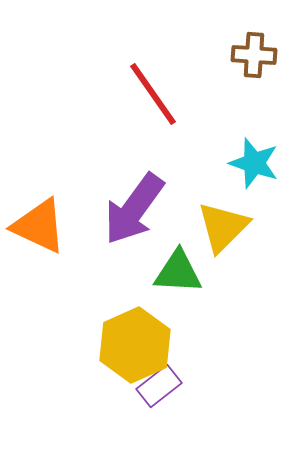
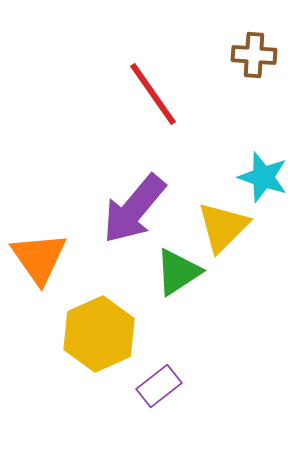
cyan star: moved 9 px right, 14 px down
purple arrow: rotated 4 degrees clockwise
orange triangle: moved 32 px down; rotated 30 degrees clockwise
green triangle: rotated 36 degrees counterclockwise
yellow hexagon: moved 36 px left, 11 px up
